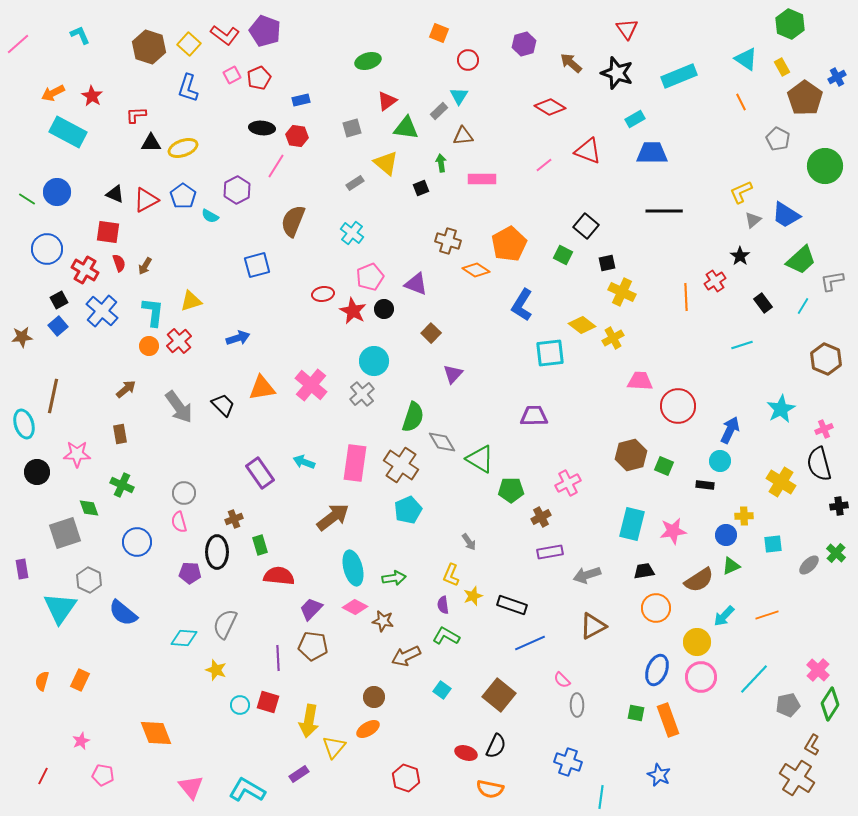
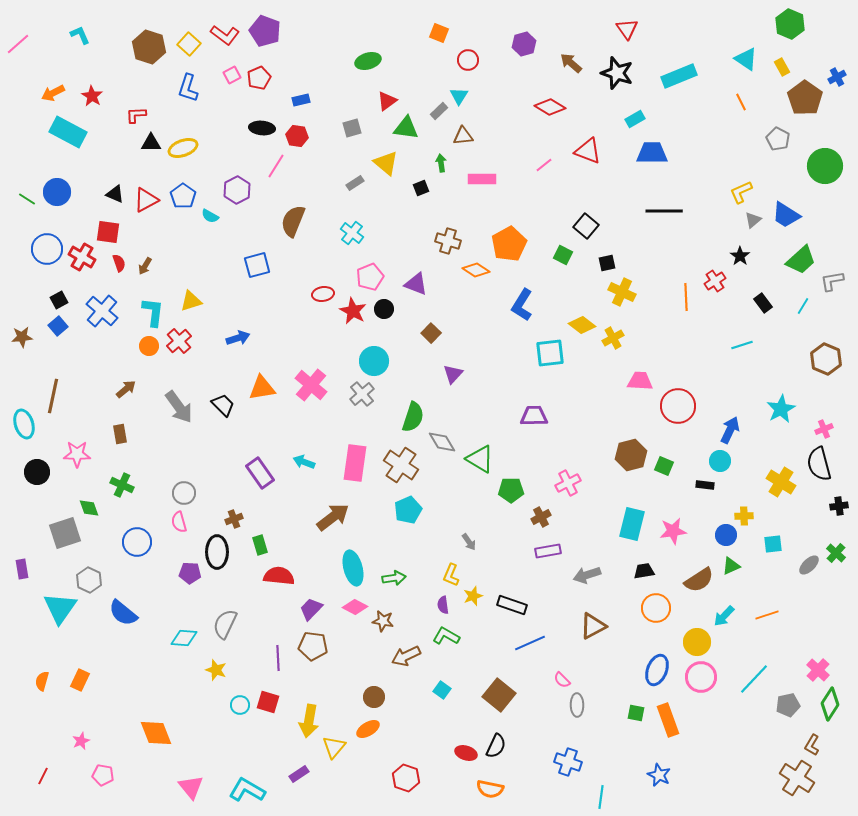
red cross at (85, 270): moved 3 px left, 13 px up
purple rectangle at (550, 552): moved 2 px left, 1 px up
